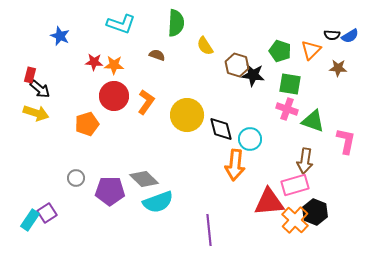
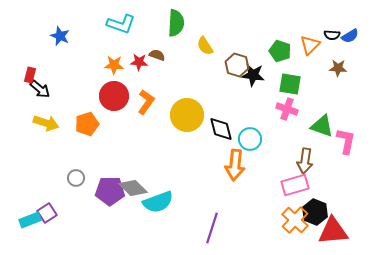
orange triangle: moved 1 px left, 5 px up
red star: moved 45 px right
yellow arrow: moved 10 px right, 10 px down
green triangle: moved 9 px right, 5 px down
gray diamond: moved 11 px left, 9 px down
red triangle: moved 64 px right, 29 px down
cyan rectangle: rotated 35 degrees clockwise
purple line: moved 3 px right, 2 px up; rotated 24 degrees clockwise
